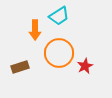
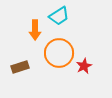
red star: moved 1 px left
